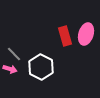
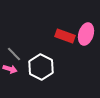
red rectangle: rotated 54 degrees counterclockwise
